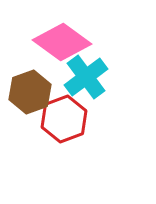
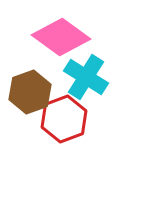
pink diamond: moved 1 px left, 5 px up
cyan cross: rotated 21 degrees counterclockwise
